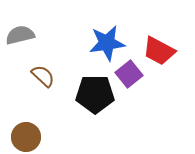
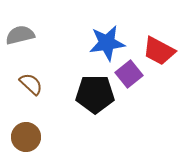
brown semicircle: moved 12 px left, 8 px down
